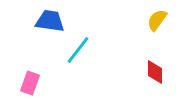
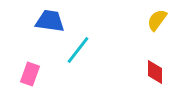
pink rectangle: moved 9 px up
